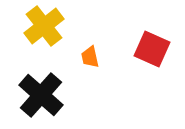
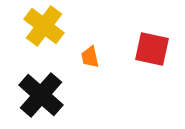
yellow cross: rotated 15 degrees counterclockwise
red square: rotated 12 degrees counterclockwise
